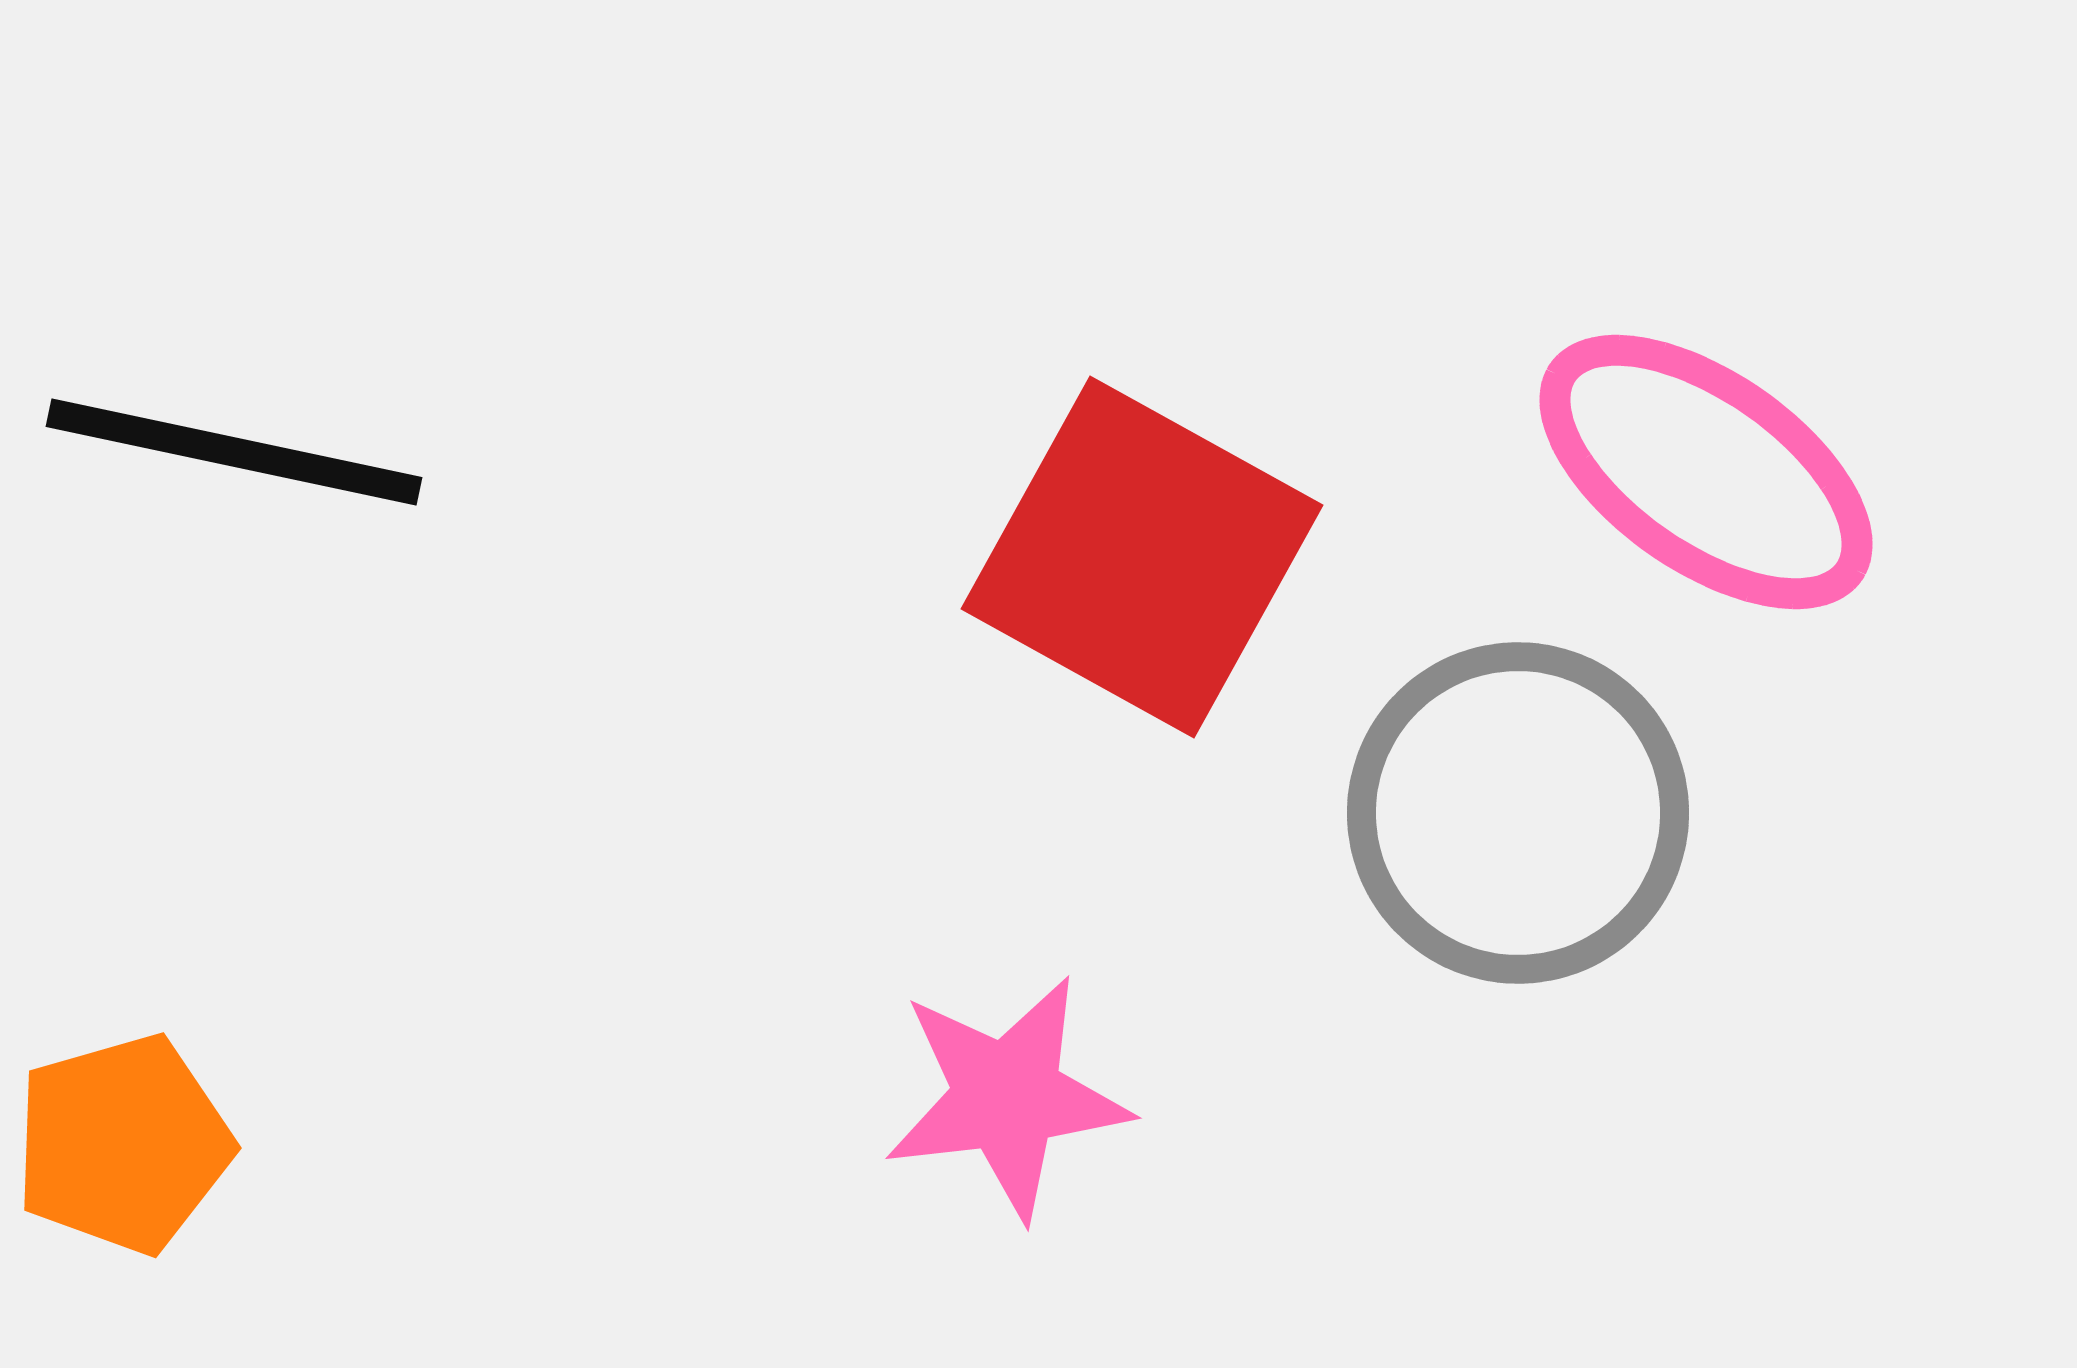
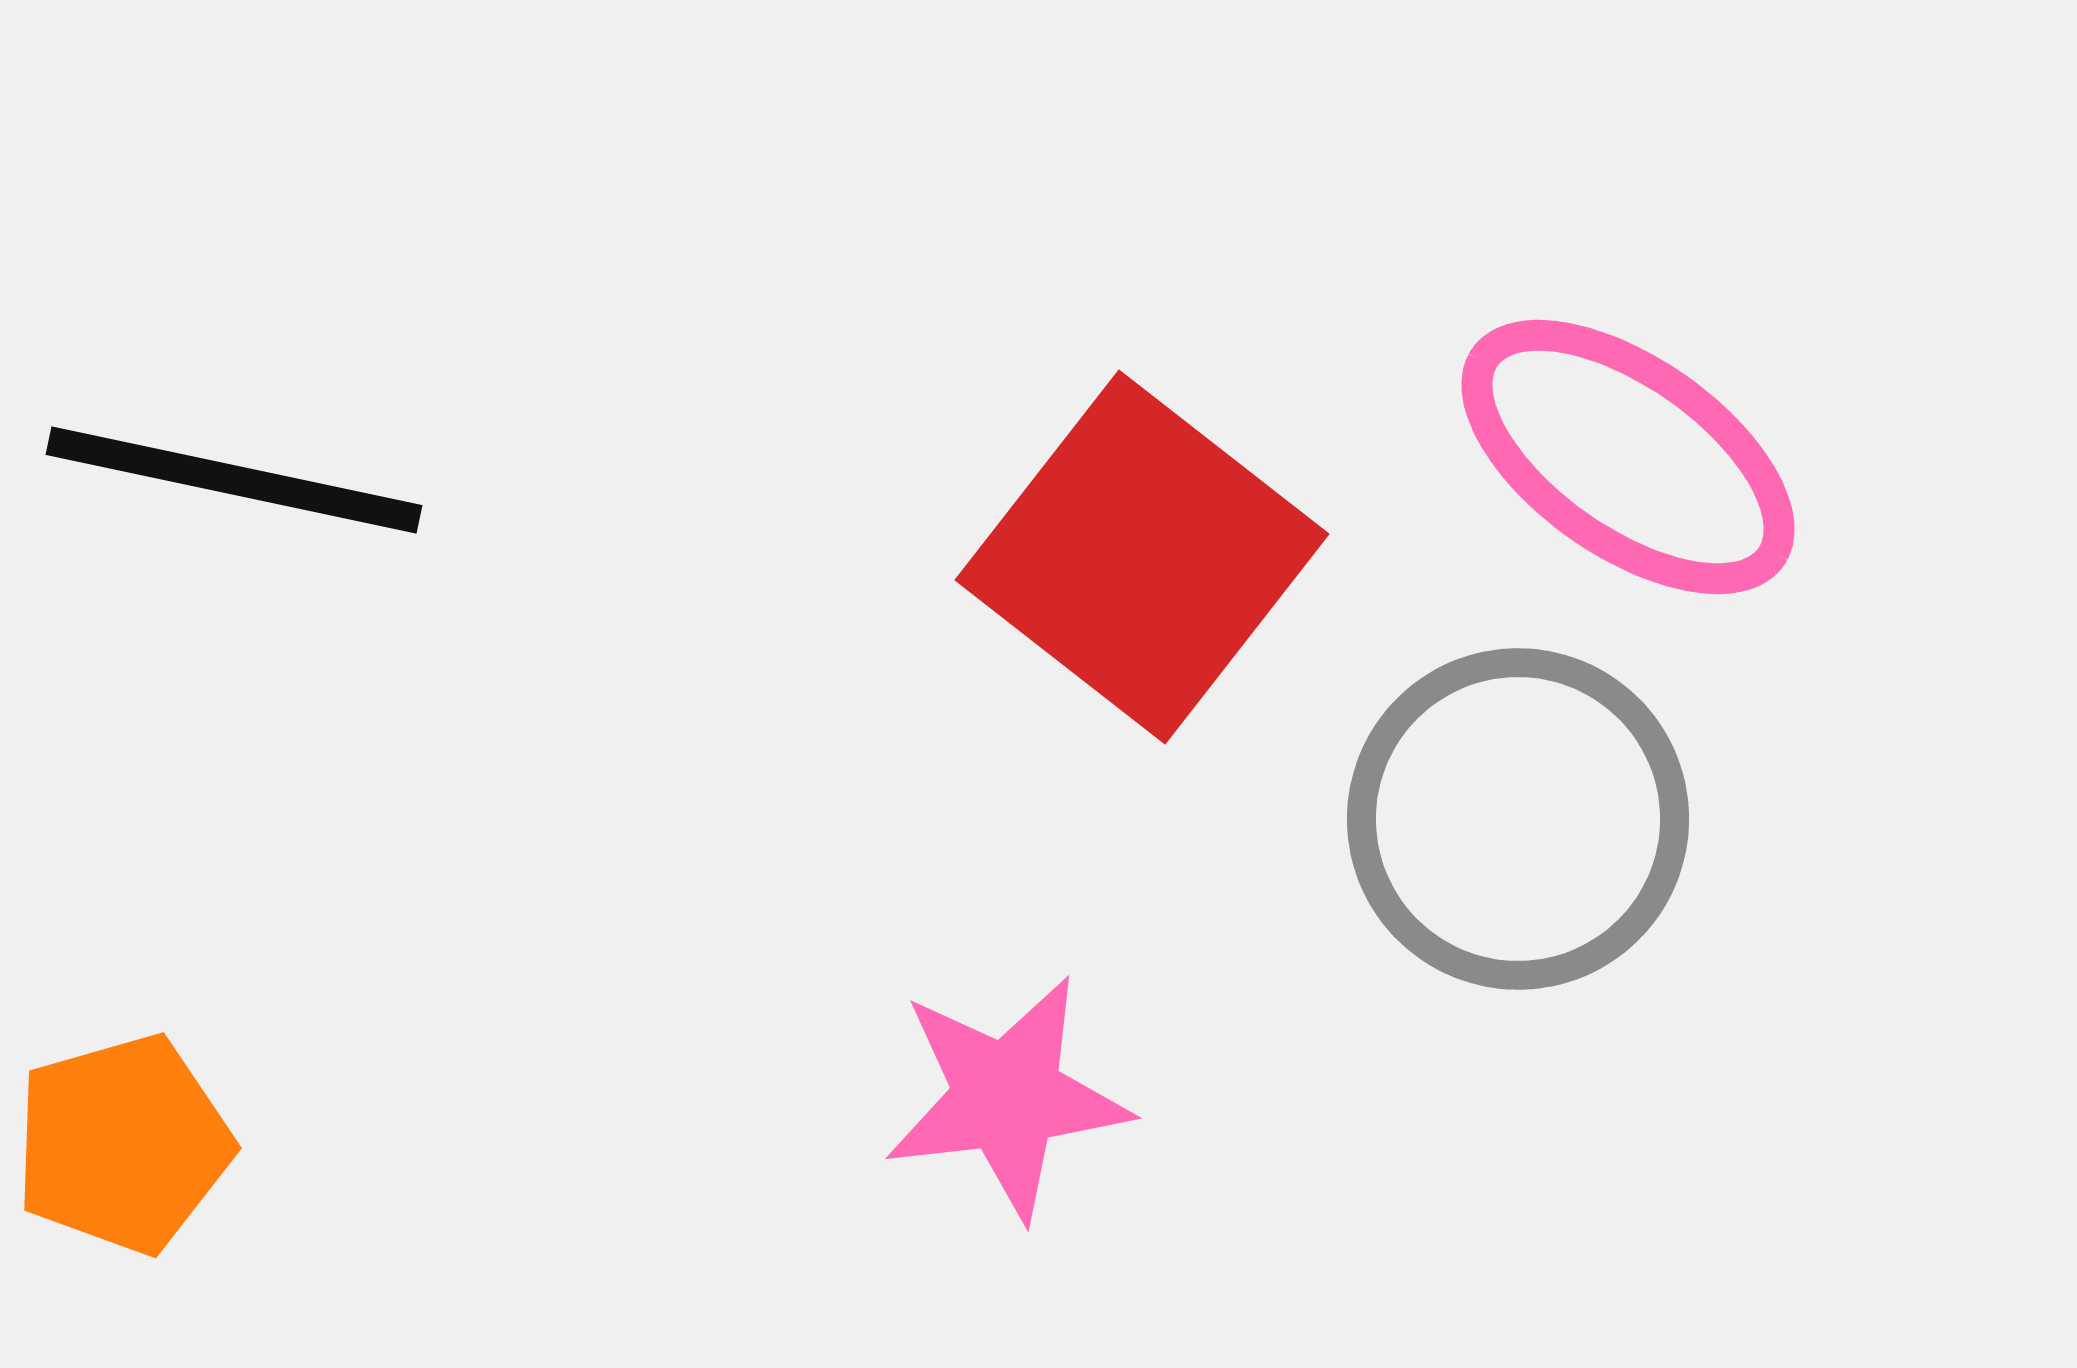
black line: moved 28 px down
pink ellipse: moved 78 px left, 15 px up
red square: rotated 9 degrees clockwise
gray circle: moved 6 px down
